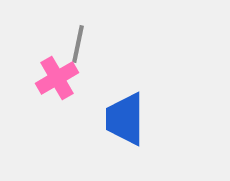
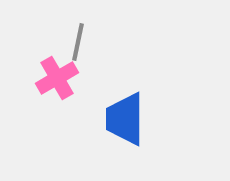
gray line: moved 2 px up
